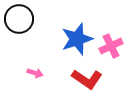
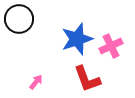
pink arrow: moved 1 px right, 9 px down; rotated 70 degrees counterclockwise
red L-shape: rotated 36 degrees clockwise
